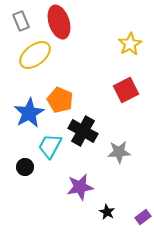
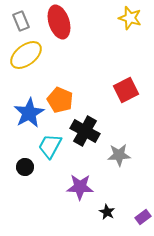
yellow star: moved 26 px up; rotated 25 degrees counterclockwise
yellow ellipse: moved 9 px left
black cross: moved 2 px right
gray star: moved 3 px down
purple star: rotated 12 degrees clockwise
